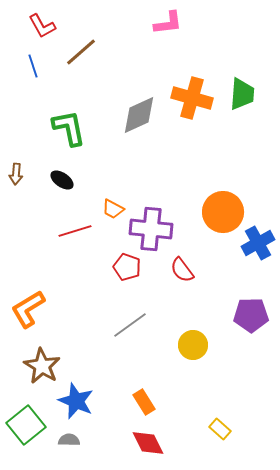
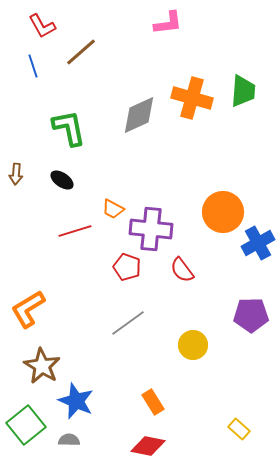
green trapezoid: moved 1 px right, 3 px up
gray line: moved 2 px left, 2 px up
orange rectangle: moved 9 px right
yellow rectangle: moved 19 px right
red diamond: moved 3 px down; rotated 52 degrees counterclockwise
